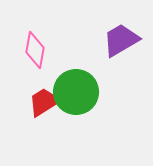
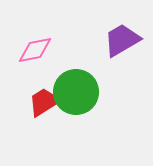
purple trapezoid: moved 1 px right
pink diamond: rotated 69 degrees clockwise
